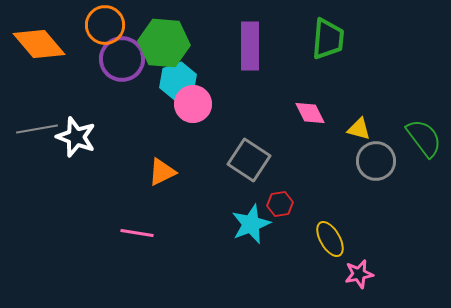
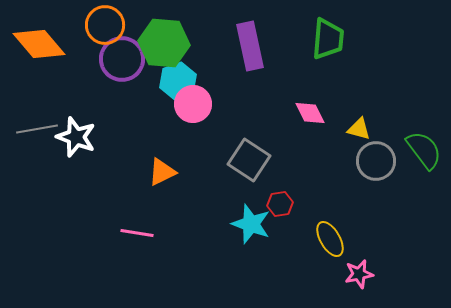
purple rectangle: rotated 12 degrees counterclockwise
green semicircle: moved 12 px down
cyan star: rotated 30 degrees counterclockwise
